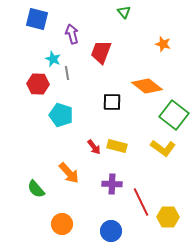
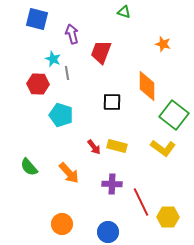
green triangle: rotated 32 degrees counterclockwise
orange diamond: rotated 52 degrees clockwise
green semicircle: moved 7 px left, 22 px up
blue circle: moved 3 px left, 1 px down
